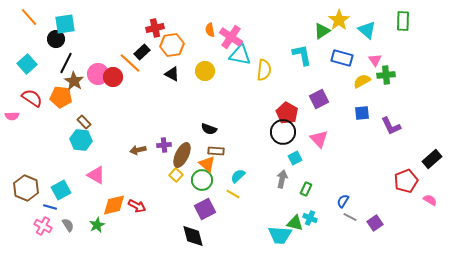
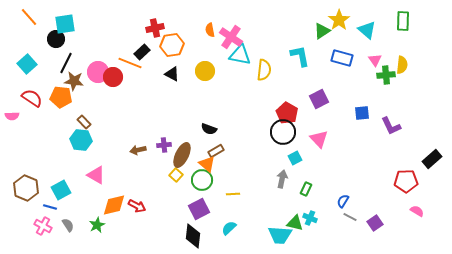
cyan L-shape at (302, 55): moved 2 px left, 1 px down
orange line at (130, 63): rotated 20 degrees counterclockwise
pink circle at (98, 74): moved 2 px up
brown star at (74, 81): rotated 24 degrees counterclockwise
yellow semicircle at (362, 81): moved 40 px right, 16 px up; rotated 126 degrees clockwise
brown rectangle at (216, 151): rotated 35 degrees counterclockwise
cyan semicircle at (238, 176): moved 9 px left, 52 px down
red pentagon at (406, 181): rotated 20 degrees clockwise
yellow line at (233, 194): rotated 32 degrees counterclockwise
pink semicircle at (430, 200): moved 13 px left, 11 px down
purple square at (205, 209): moved 6 px left
black diamond at (193, 236): rotated 20 degrees clockwise
